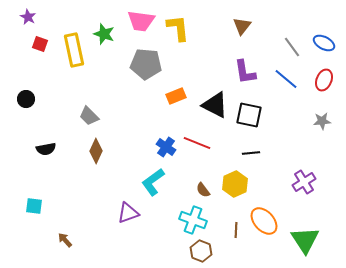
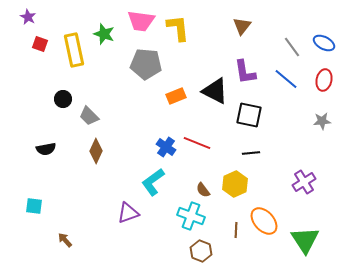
red ellipse: rotated 10 degrees counterclockwise
black circle: moved 37 px right
black triangle: moved 14 px up
cyan cross: moved 2 px left, 4 px up
